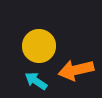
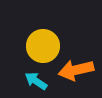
yellow circle: moved 4 px right
